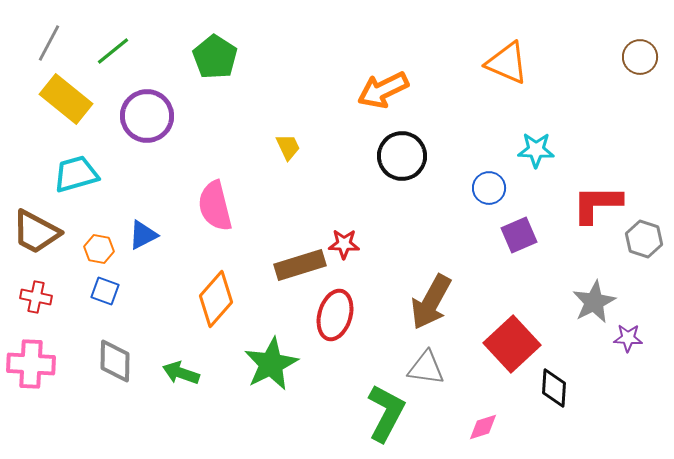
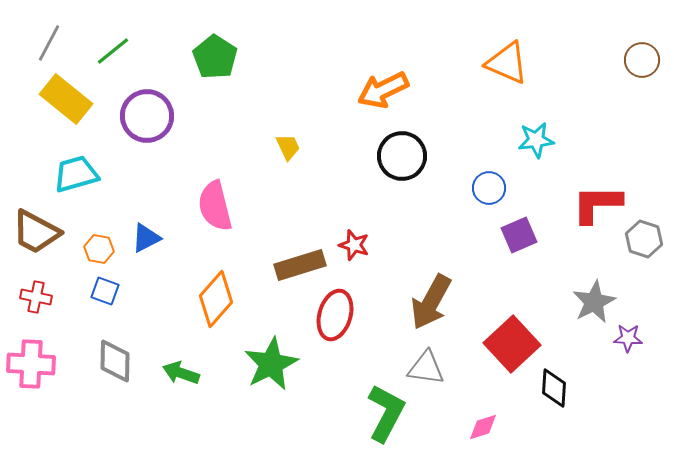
brown circle: moved 2 px right, 3 px down
cyan star: moved 10 px up; rotated 9 degrees counterclockwise
blue triangle: moved 3 px right, 3 px down
red star: moved 10 px right, 1 px down; rotated 16 degrees clockwise
